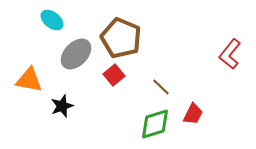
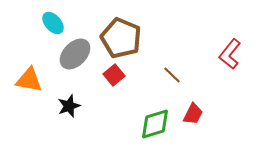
cyan ellipse: moved 1 px right, 3 px down; rotated 10 degrees clockwise
gray ellipse: moved 1 px left
brown line: moved 11 px right, 12 px up
black star: moved 7 px right
